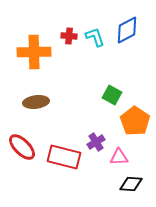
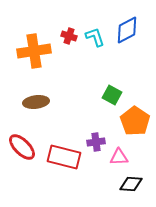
red cross: rotated 14 degrees clockwise
orange cross: moved 1 px up; rotated 8 degrees counterclockwise
purple cross: rotated 24 degrees clockwise
